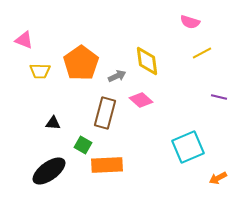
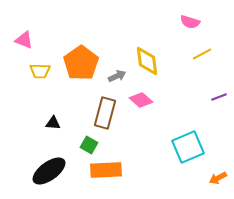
yellow line: moved 1 px down
purple line: rotated 35 degrees counterclockwise
green square: moved 6 px right
orange rectangle: moved 1 px left, 5 px down
